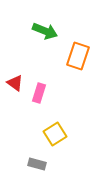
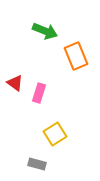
orange rectangle: moved 2 px left; rotated 40 degrees counterclockwise
